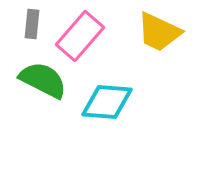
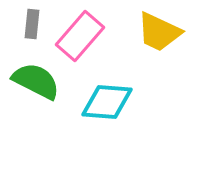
green semicircle: moved 7 px left, 1 px down
